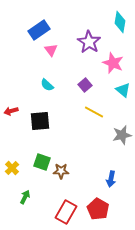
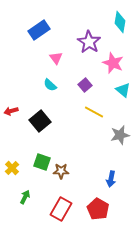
pink triangle: moved 5 px right, 8 px down
cyan semicircle: moved 3 px right
black square: rotated 35 degrees counterclockwise
gray star: moved 2 px left
red rectangle: moved 5 px left, 3 px up
